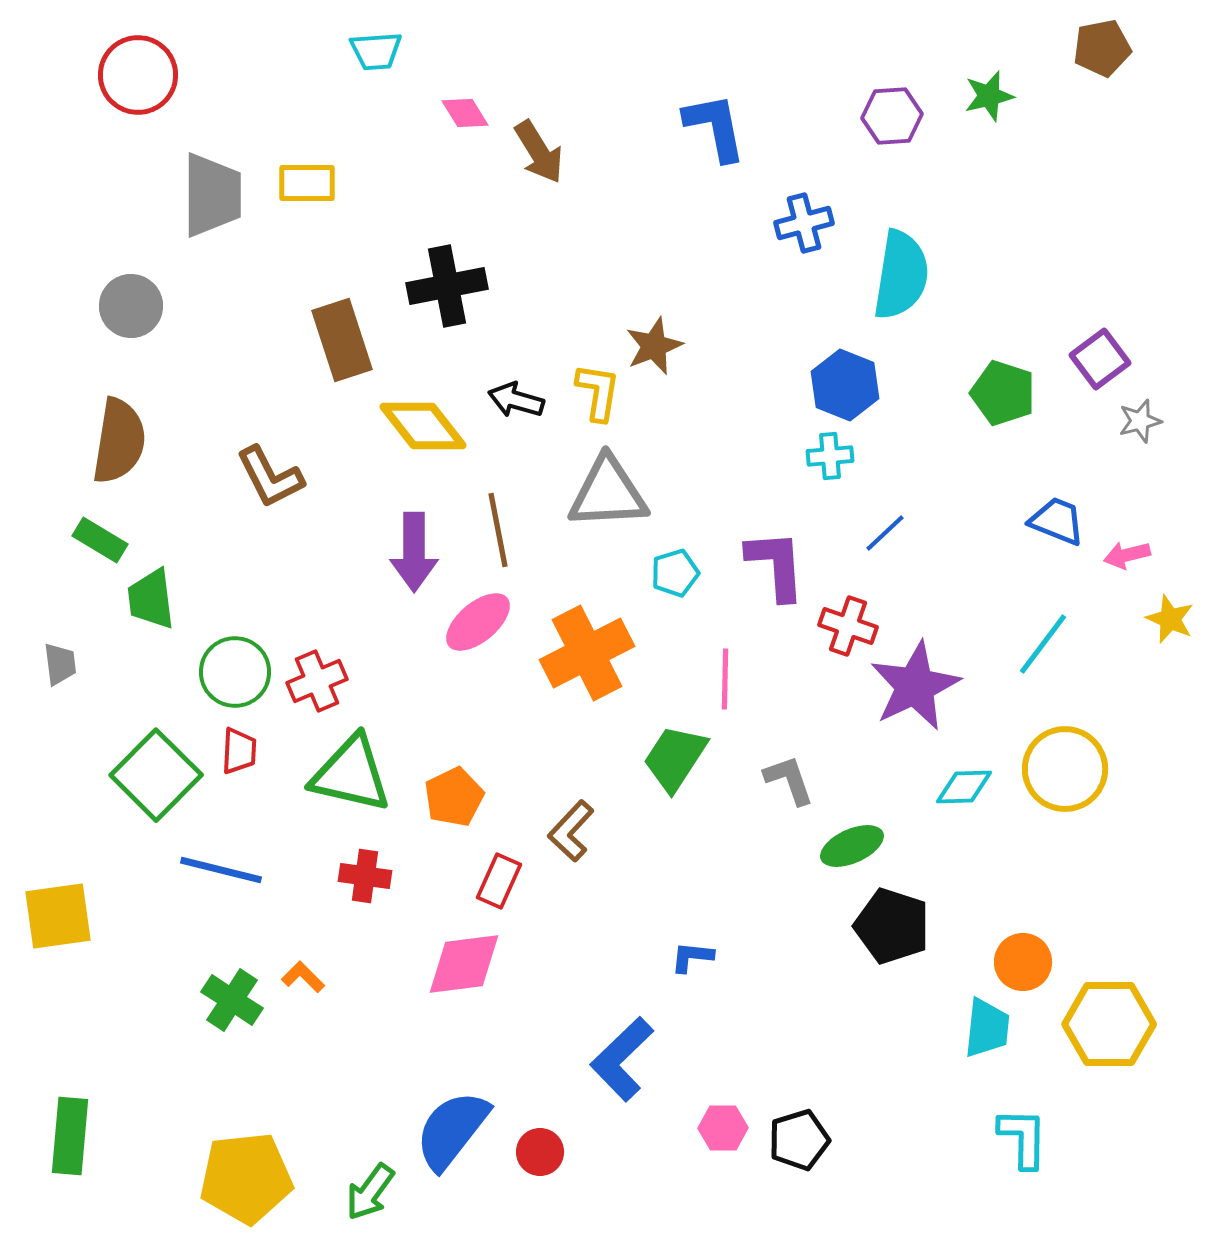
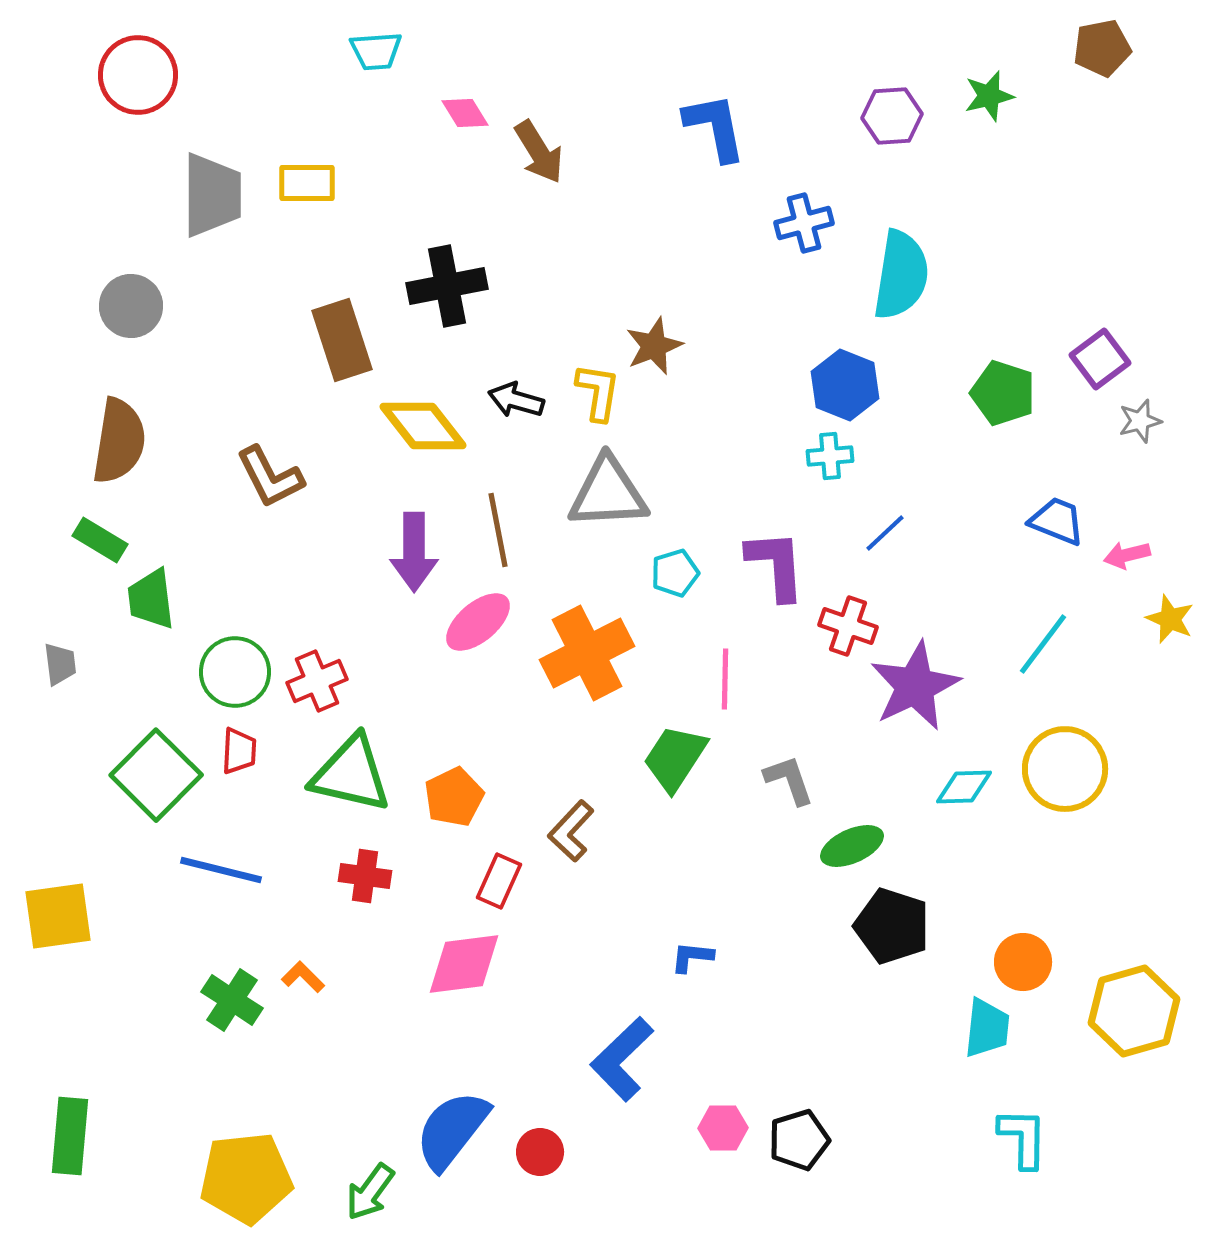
yellow hexagon at (1109, 1024): moved 25 px right, 13 px up; rotated 16 degrees counterclockwise
